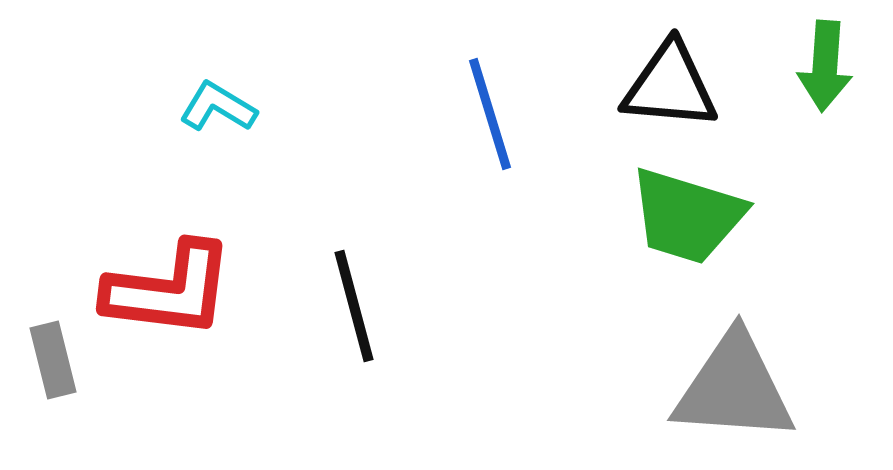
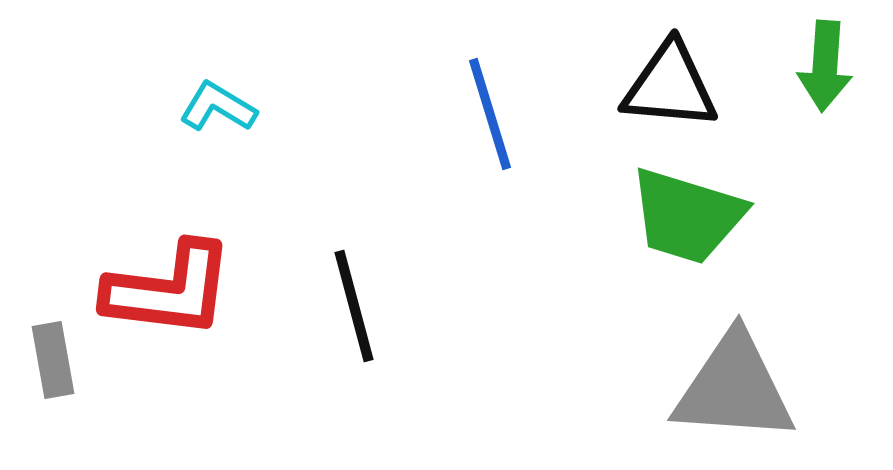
gray rectangle: rotated 4 degrees clockwise
